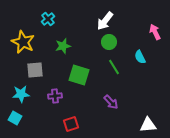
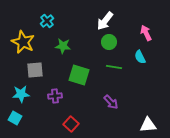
cyan cross: moved 1 px left, 2 px down
pink arrow: moved 9 px left, 1 px down
green star: rotated 21 degrees clockwise
green line: rotated 49 degrees counterclockwise
red square: rotated 28 degrees counterclockwise
